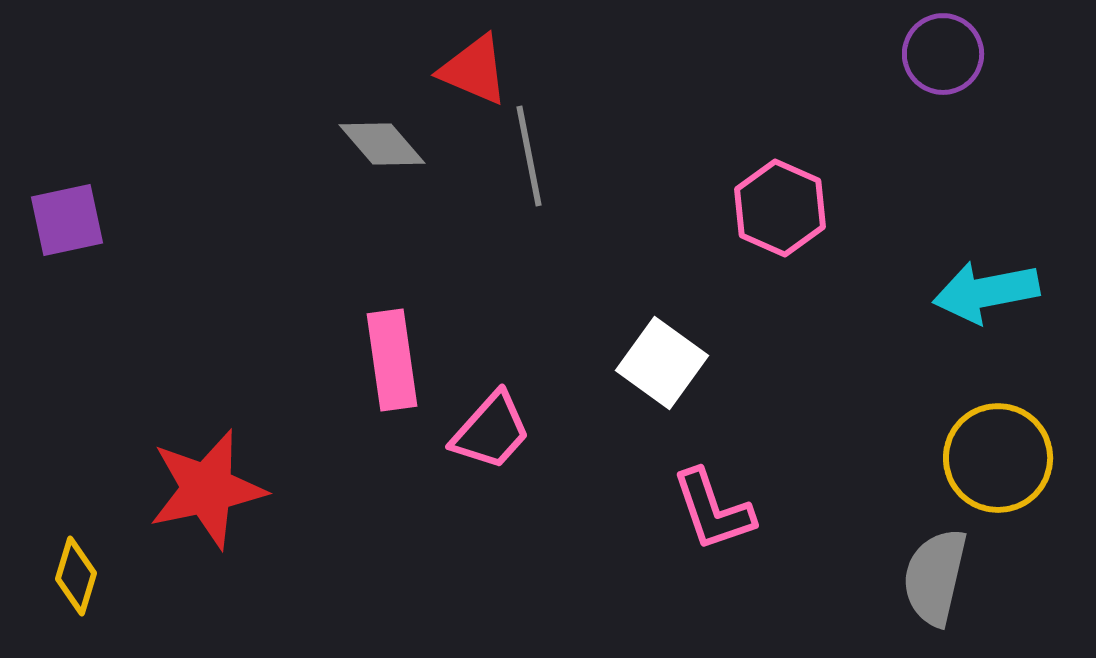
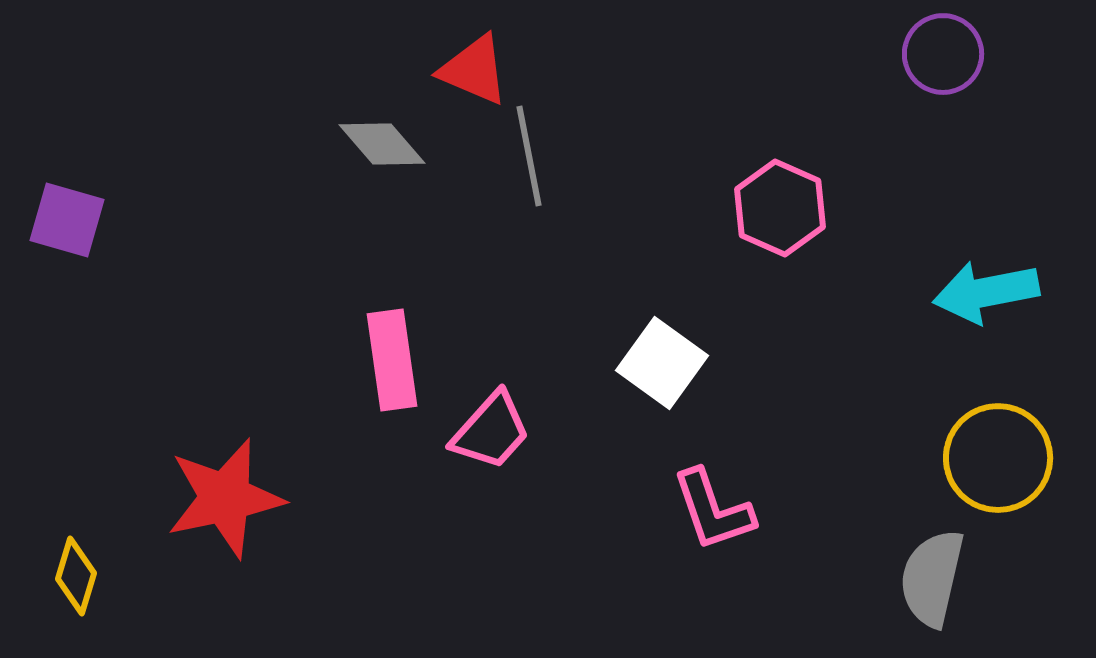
purple square: rotated 28 degrees clockwise
red star: moved 18 px right, 9 px down
gray semicircle: moved 3 px left, 1 px down
